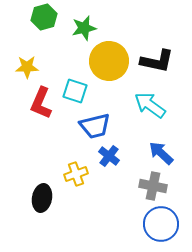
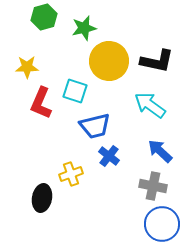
blue arrow: moved 1 px left, 2 px up
yellow cross: moved 5 px left
blue circle: moved 1 px right
